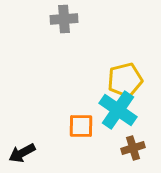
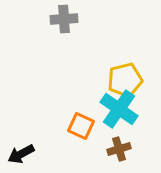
cyan cross: moved 1 px right, 1 px up
orange square: rotated 24 degrees clockwise
brown cross: moved 14 px left, 1 px down
black arrow: moved 1 px left, 1 px down
